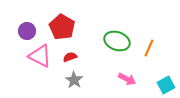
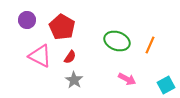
purple circle: moved 11 px up
orange line: moved 1 px right, 3 px up
red semicircle: rotated 144 degrees clockwise
